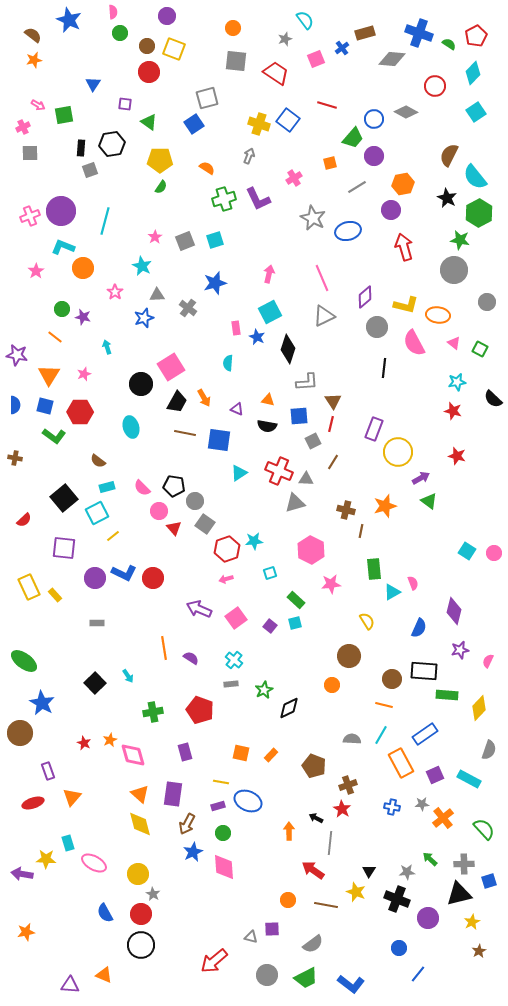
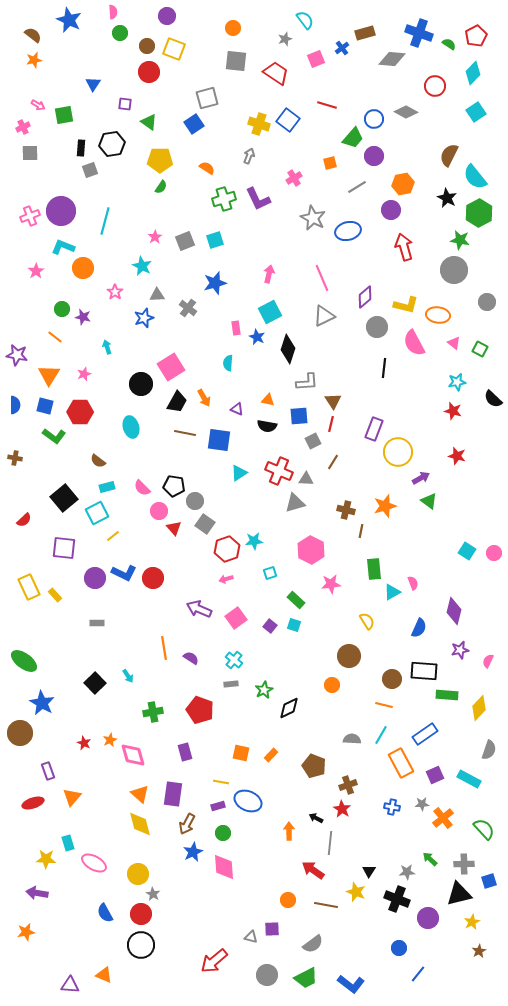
cyan square at (295, 623): moved 1 px left, 2 px down; rotated 32 degrees clockwise
purple arrow at (22, 874): moved 15 px right, 19 px down
